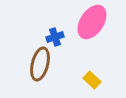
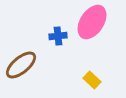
blue cross: moved 3 px right, 1 px up; rotated 12 degrees clockwise
brown ellipse: moved 19 px left, 1 px down; rotated 36 degrees clockwise
